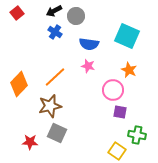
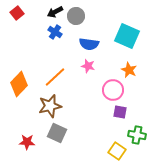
black arrow: moved 1 px right, 1 px down
red star: moved 3 px left
